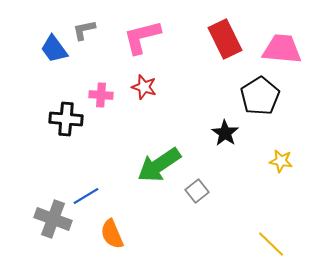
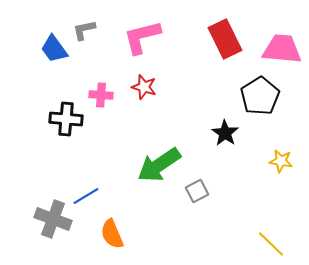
gray square: rotated 10 degrees clockwise
